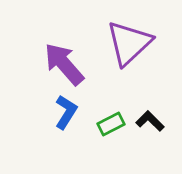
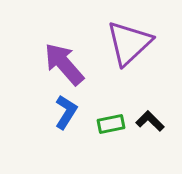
green rectangle: rotated 16 degrees clockwise
